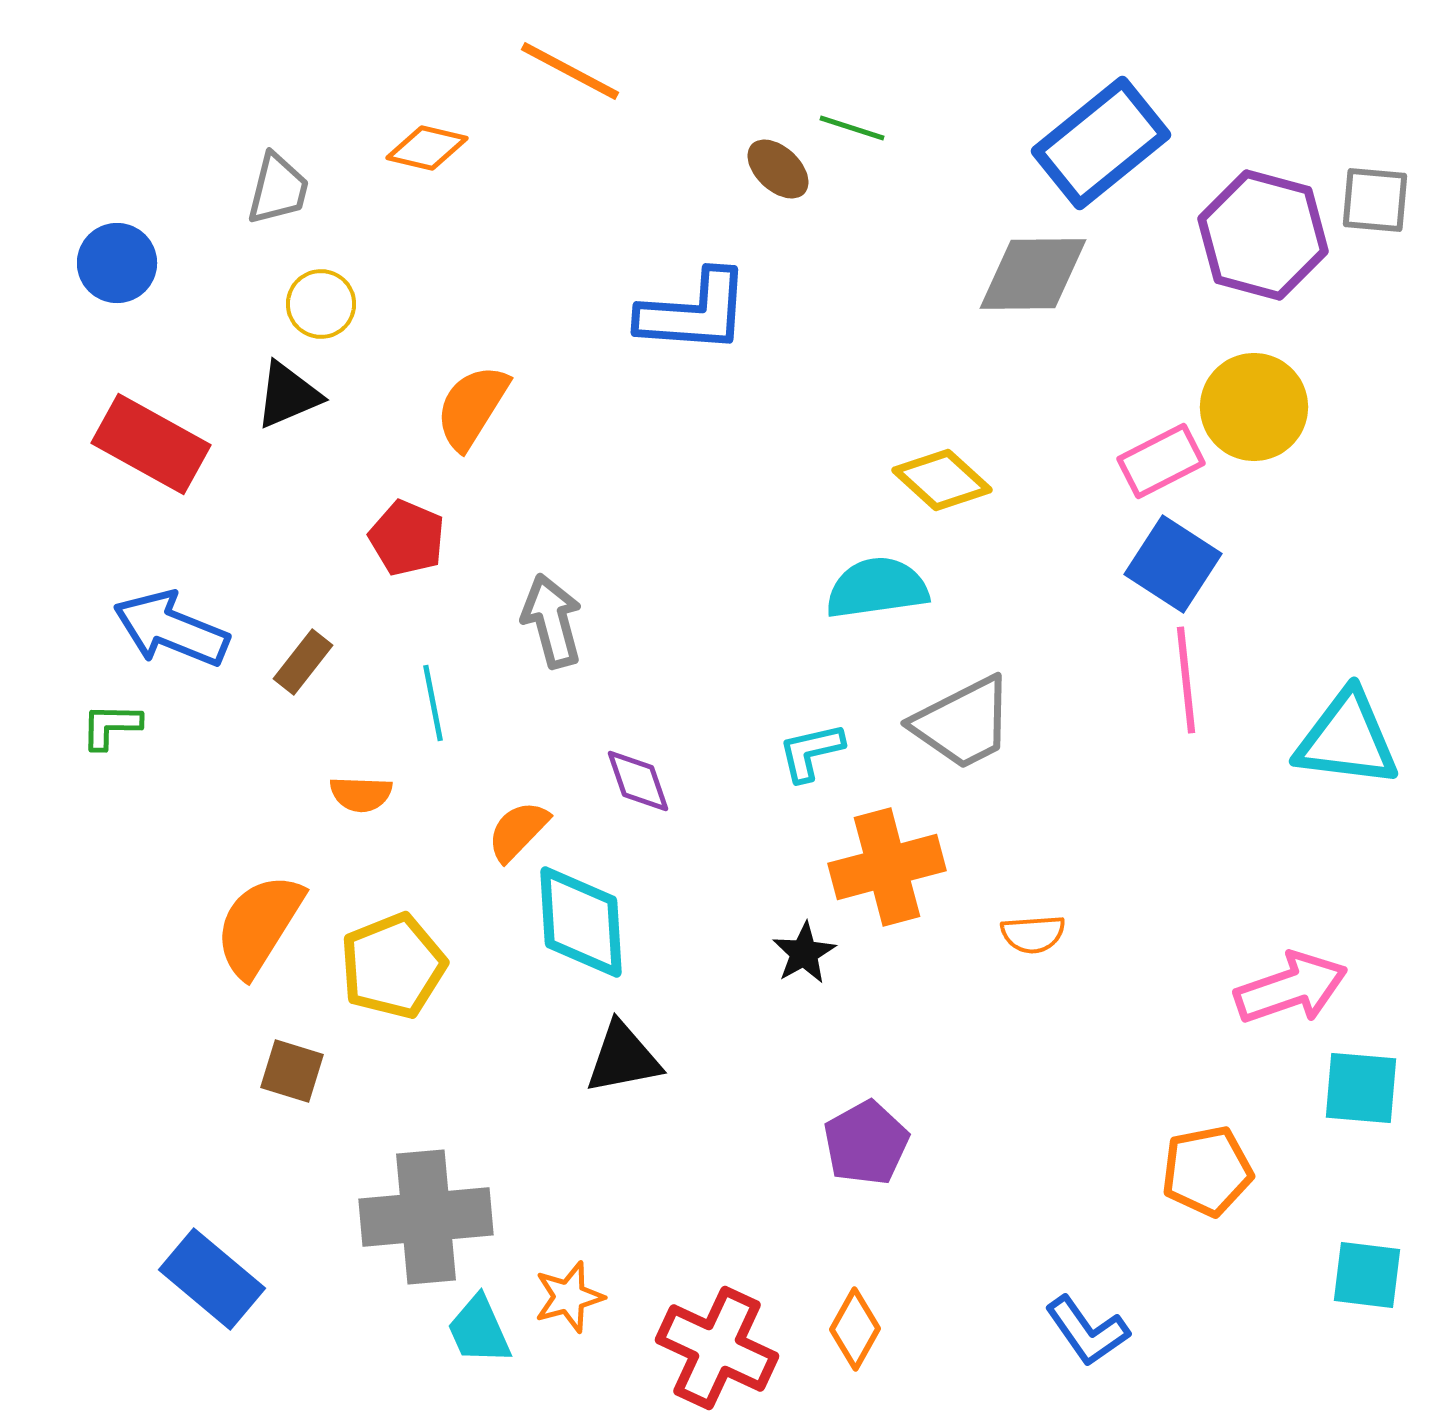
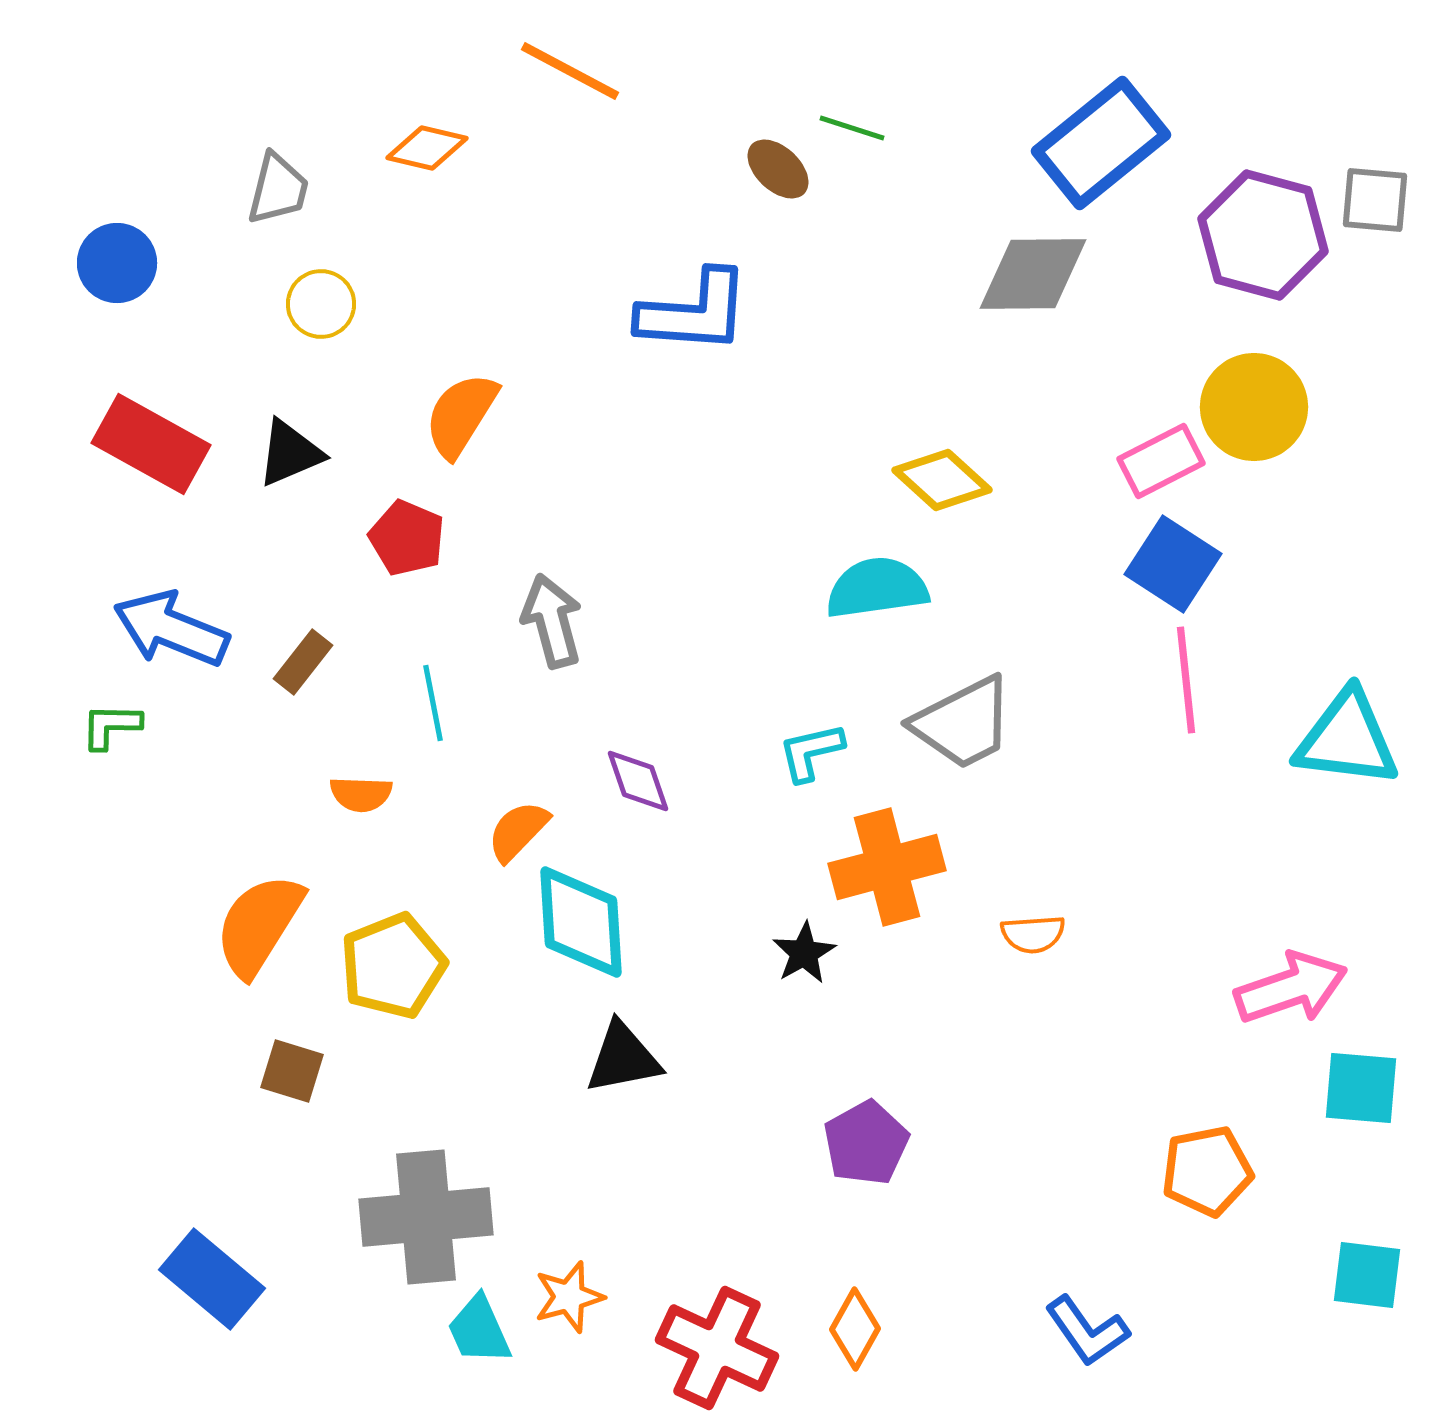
black triangle at (288, 395): moved 2 px right, 58 px down
orange semicircle at (472, 407): moved 11 px left, 8 px down
